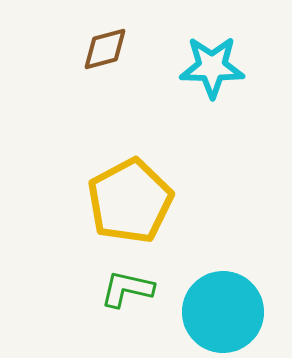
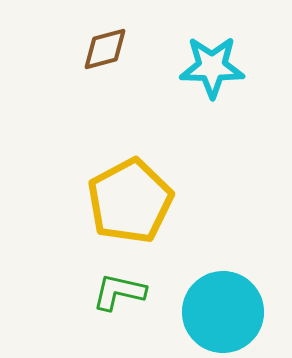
green L-shape: moved 8 px left, 3 px down
